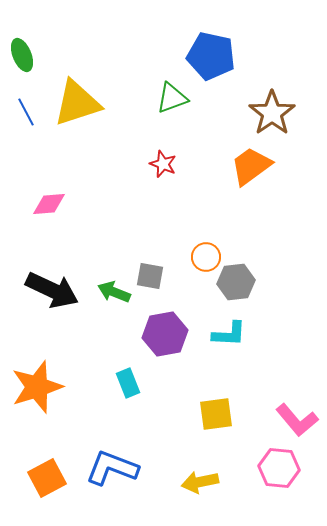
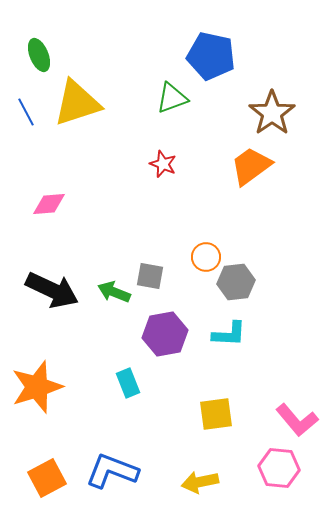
green ellipse: moved 17 px right
blue L-shape: moved 3 px down
